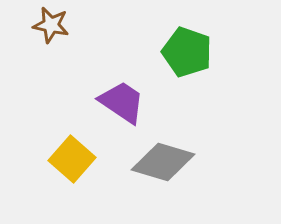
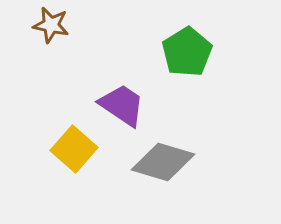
green pentagon: rotated 21 degrees clockwise
purple trapezoid: moved 3 px down
yellow square: moved 2 px right, 10 px up
